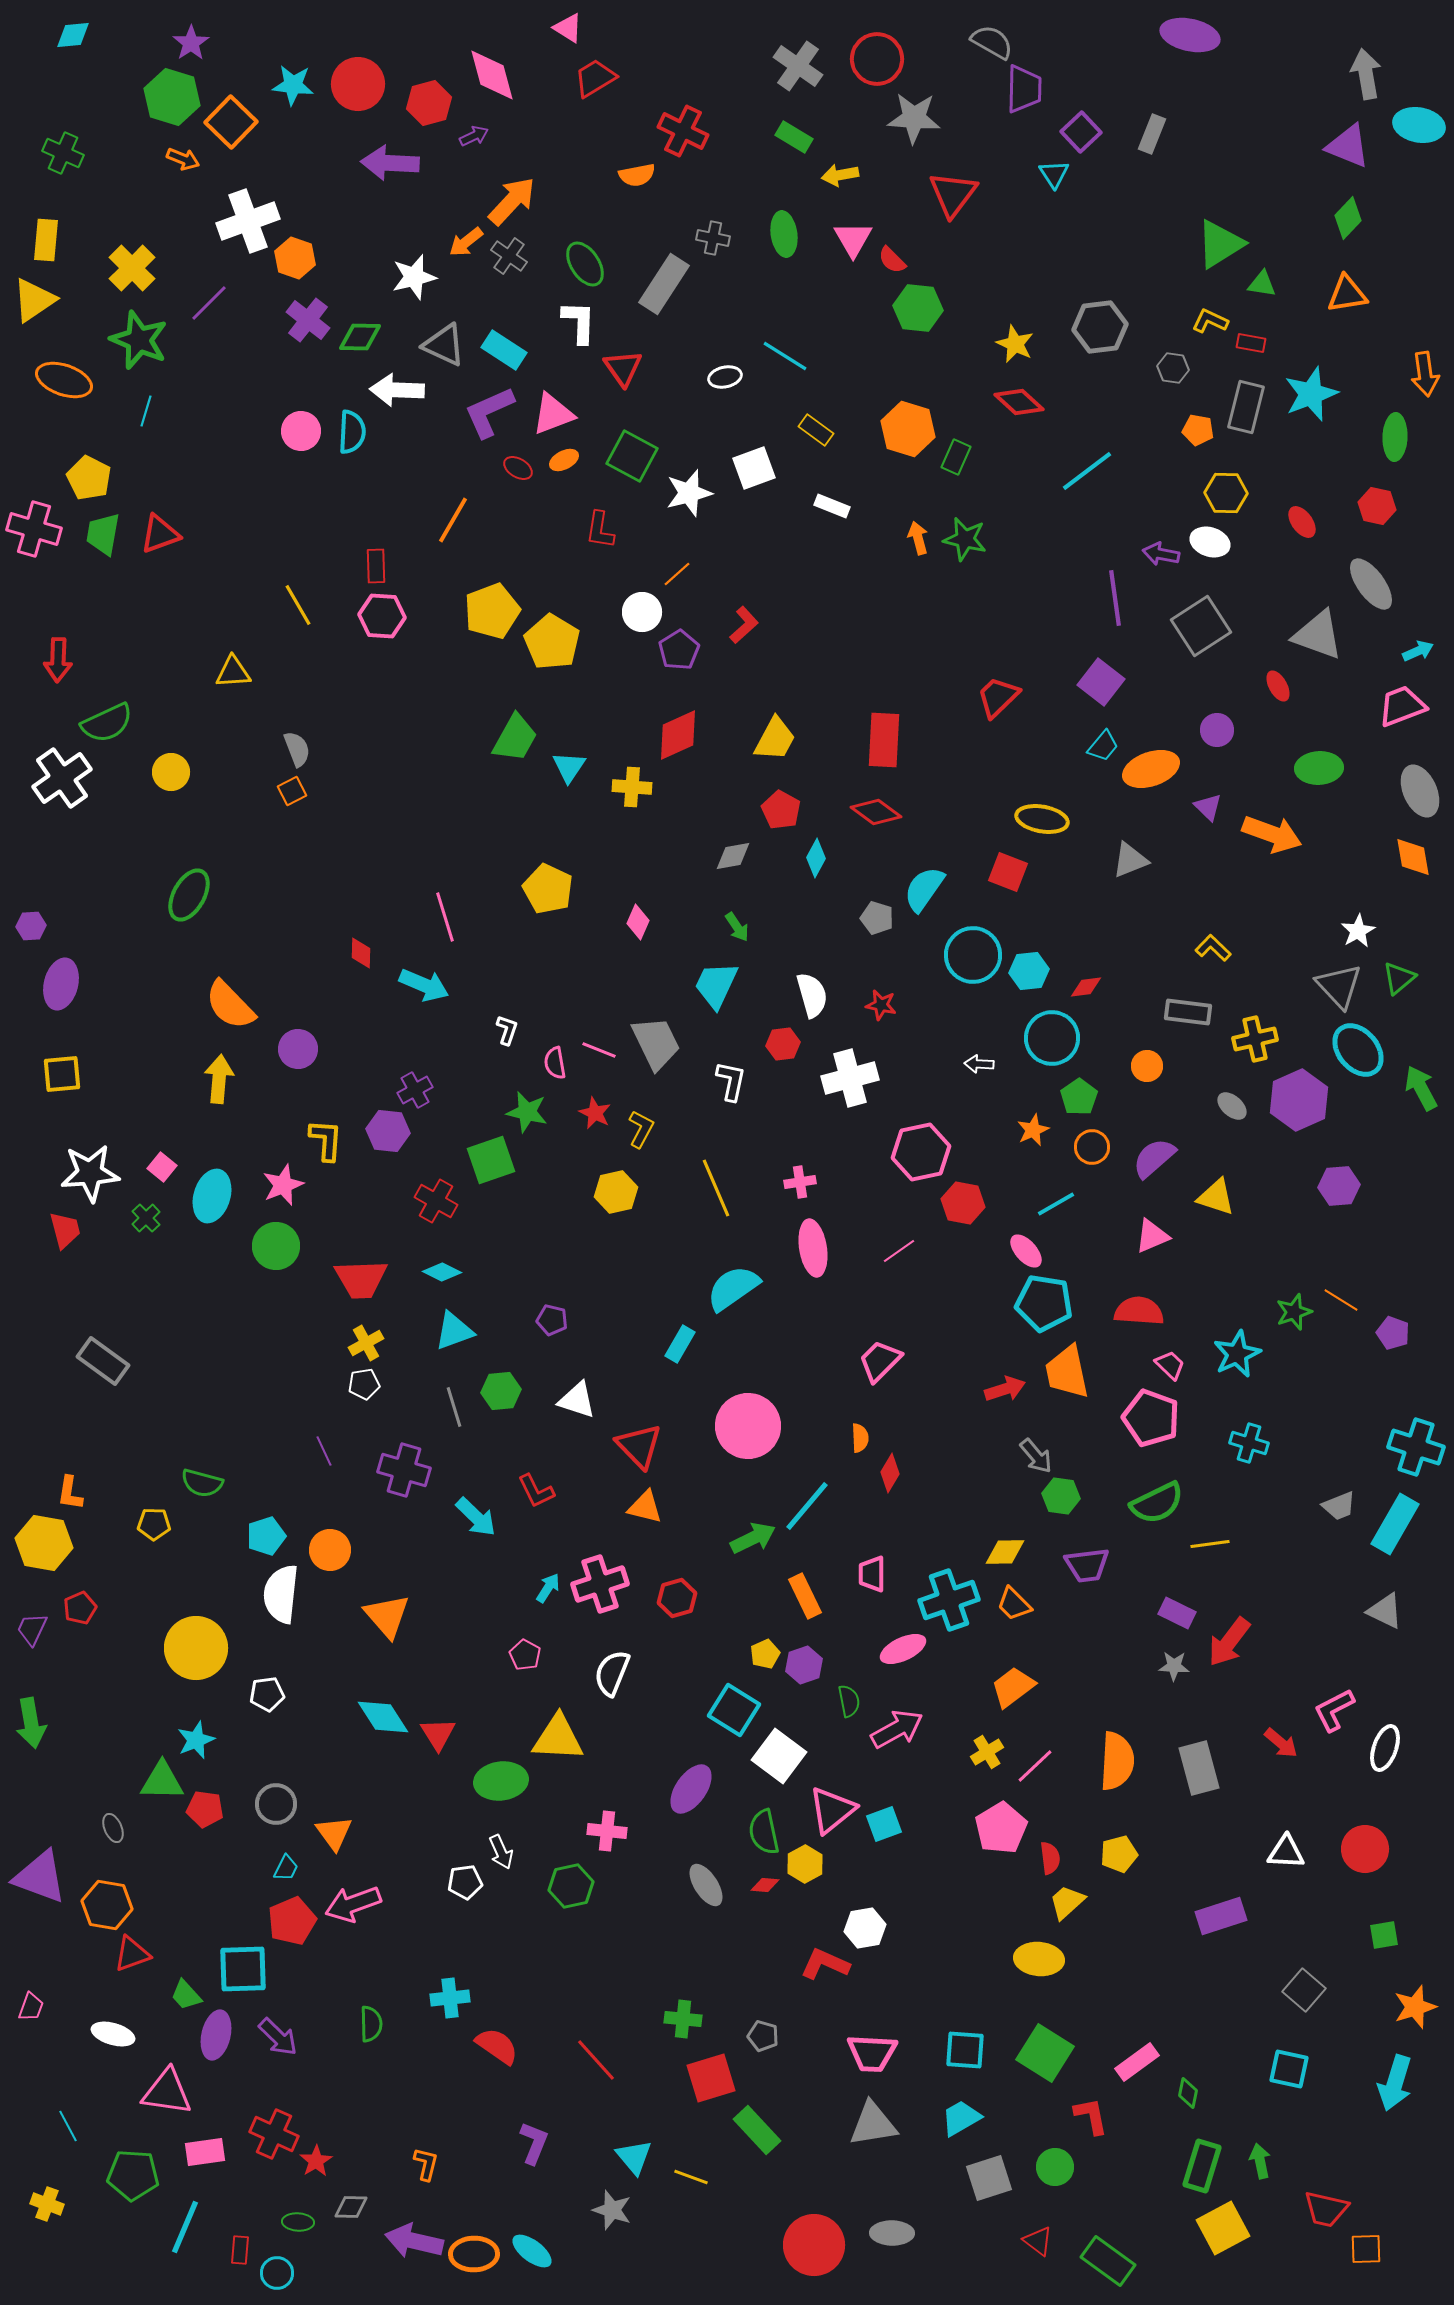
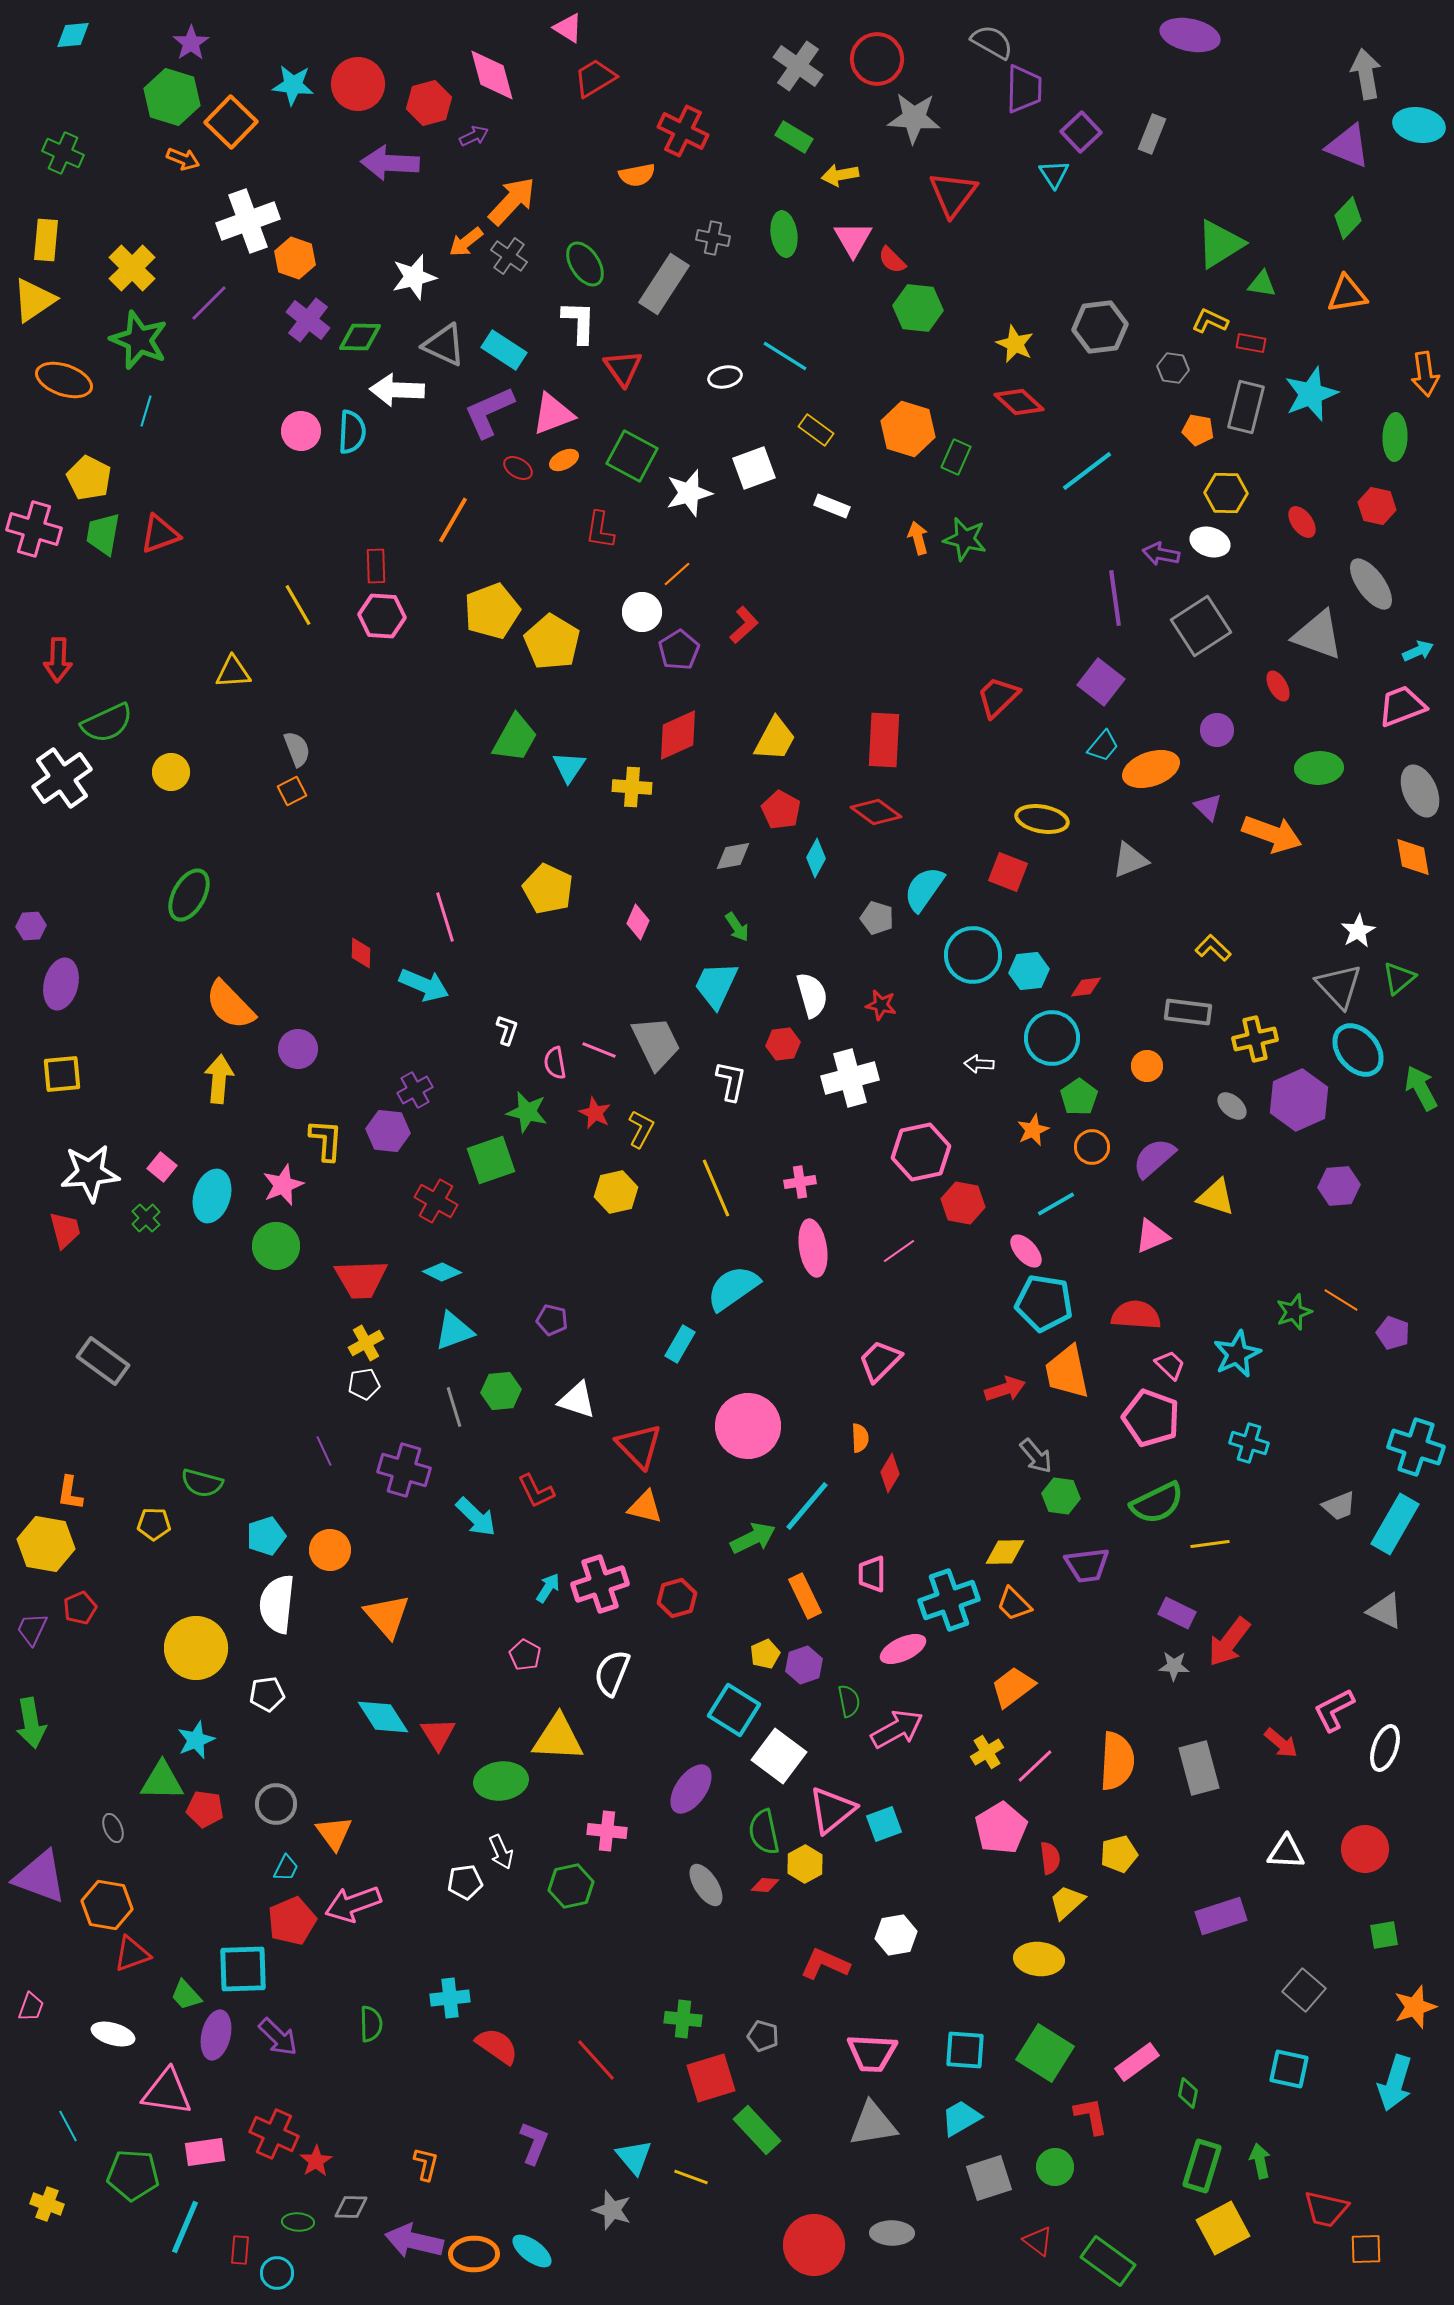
red semicircle at (1139, 1311): moved 3 px left, 4 px down
yellow hexagon at (44, 1543): moved 2 px right, 1 px down
white semicircle at (281, 1594): moved 4 px left, 10 px down
white hexagon at (865, 1928): moved 31 px right, 7 px down
